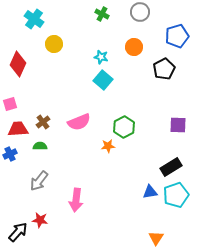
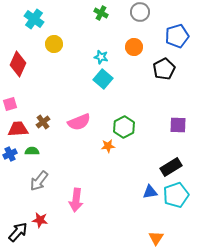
green cross: moved 1 px left, 1 px up
cyan square: moved 1 px up
green semicircle: moved 8 px left, 5 px down
